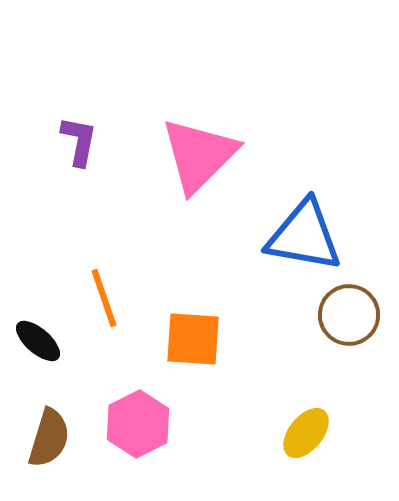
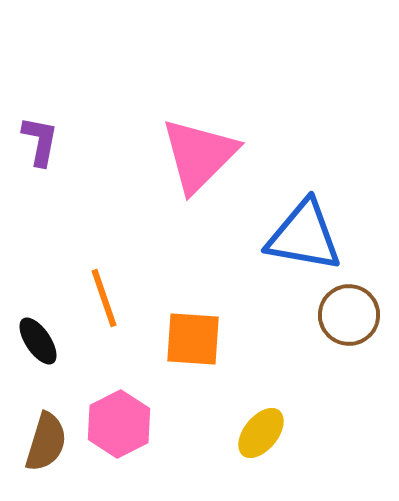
purple L-shape: moved 39 px left
black ellipse: rotated 15 degrees clockwise
pink hexagon: moved 19 px left
yellow ellipse: moved 45 px left
brown semicircle: moved 3 px left, 4 px down
